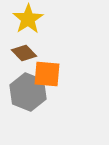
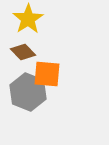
brown diamond: moved 1 px left, 1 px up
